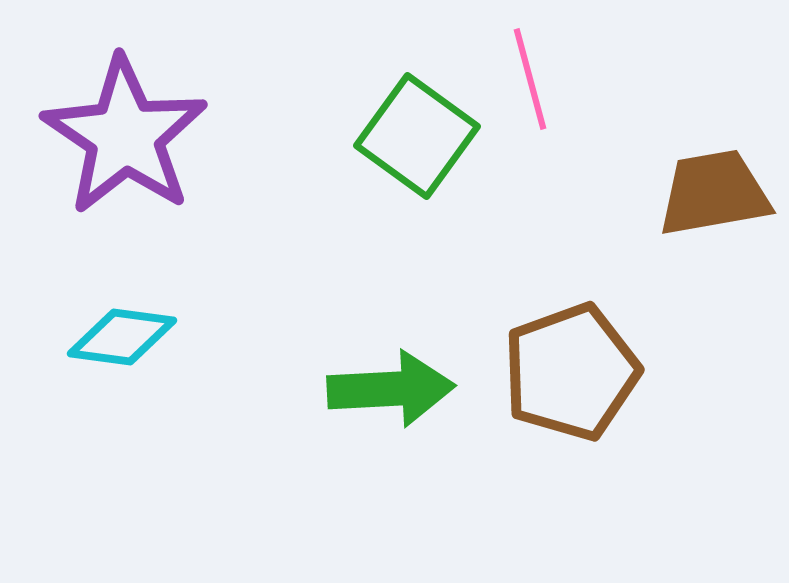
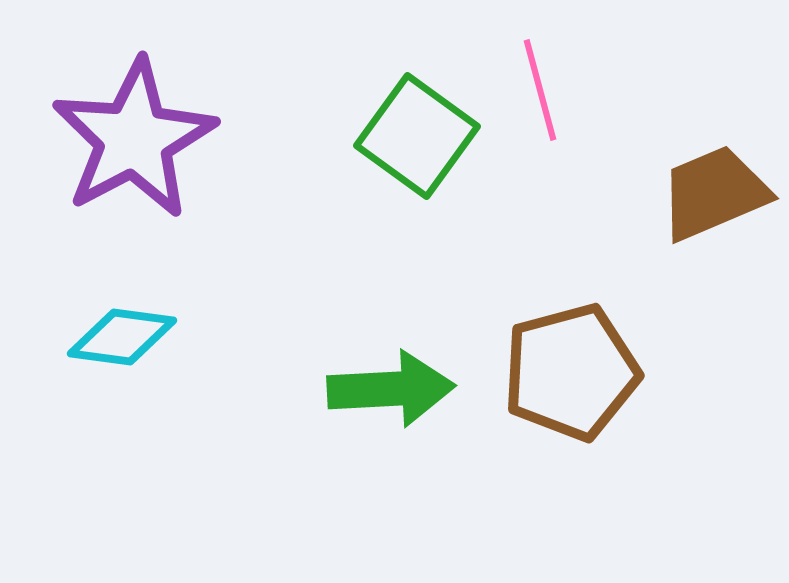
pink line: moved 10 px right, 11 px down
purple star: moved 9 px right, 3 px down; rotated 10 degrees clockwise
brown trapezoid: rotated 13 degrees counterclockwise
brown pentagon: rotated 5 degrees clockwise
